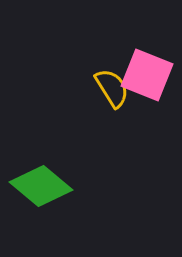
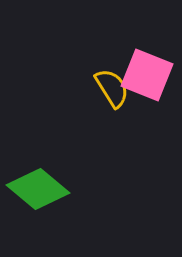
green diamond: moved 3 px left, 3 px down
